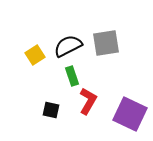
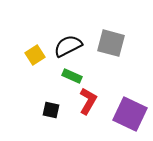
gray square: moved 5 px right; rotated 24 degrees clockwise
green rectangle: rotated 48 degrees counterclockwise
